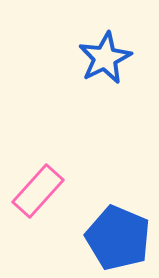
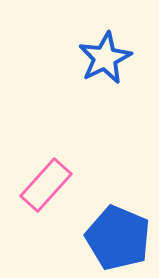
pink rectangle: moved 8 px right, 6 px up
